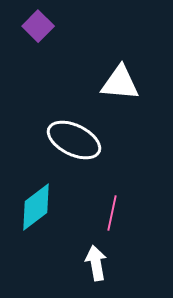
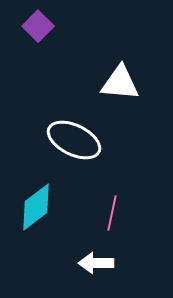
white arrow: rotated 80 degrees counterclockwise
